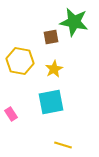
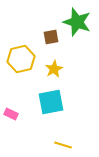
green star: moved 3 px right; rotated 8 degrees clockwise
yellow hexagon: moved 1 px right, 2 px up; rotated 24 degrees counterclockwise
pink rectangle: rotated 32 degrees counterclockwise
